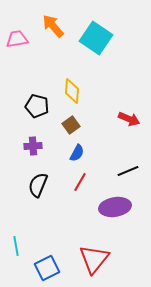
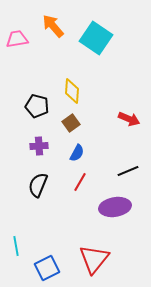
brown square: moved 2 px up
purple cross: moved 6 px right
